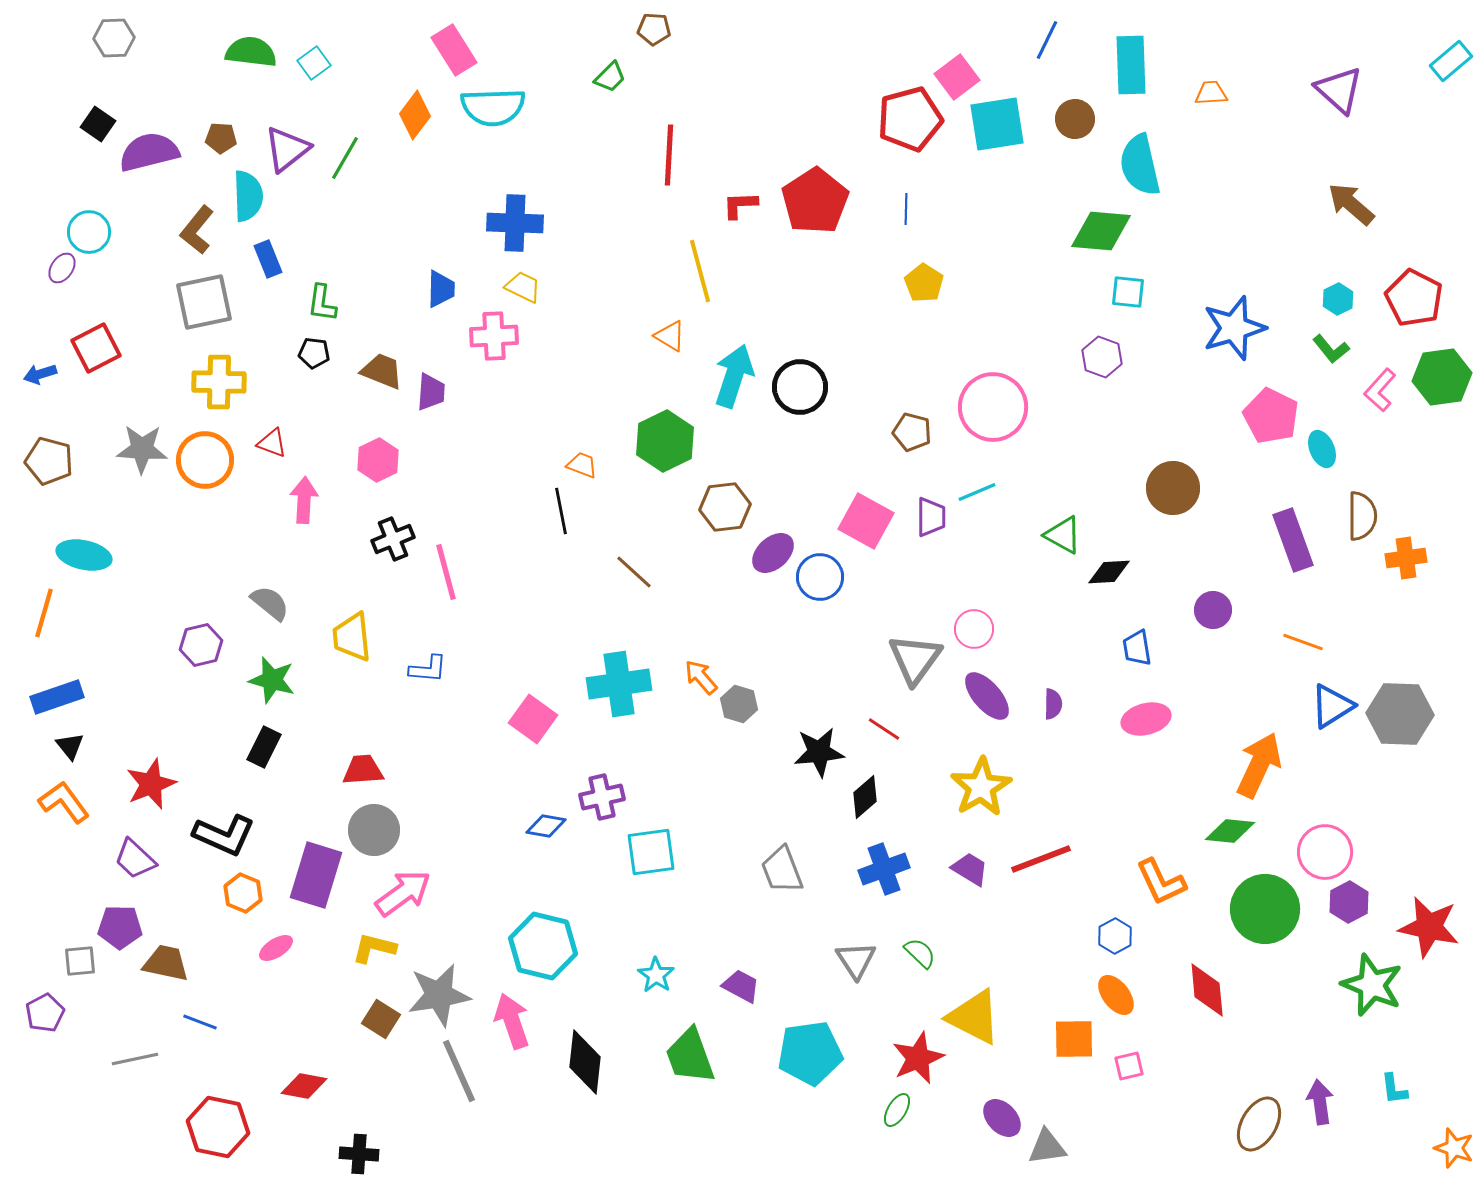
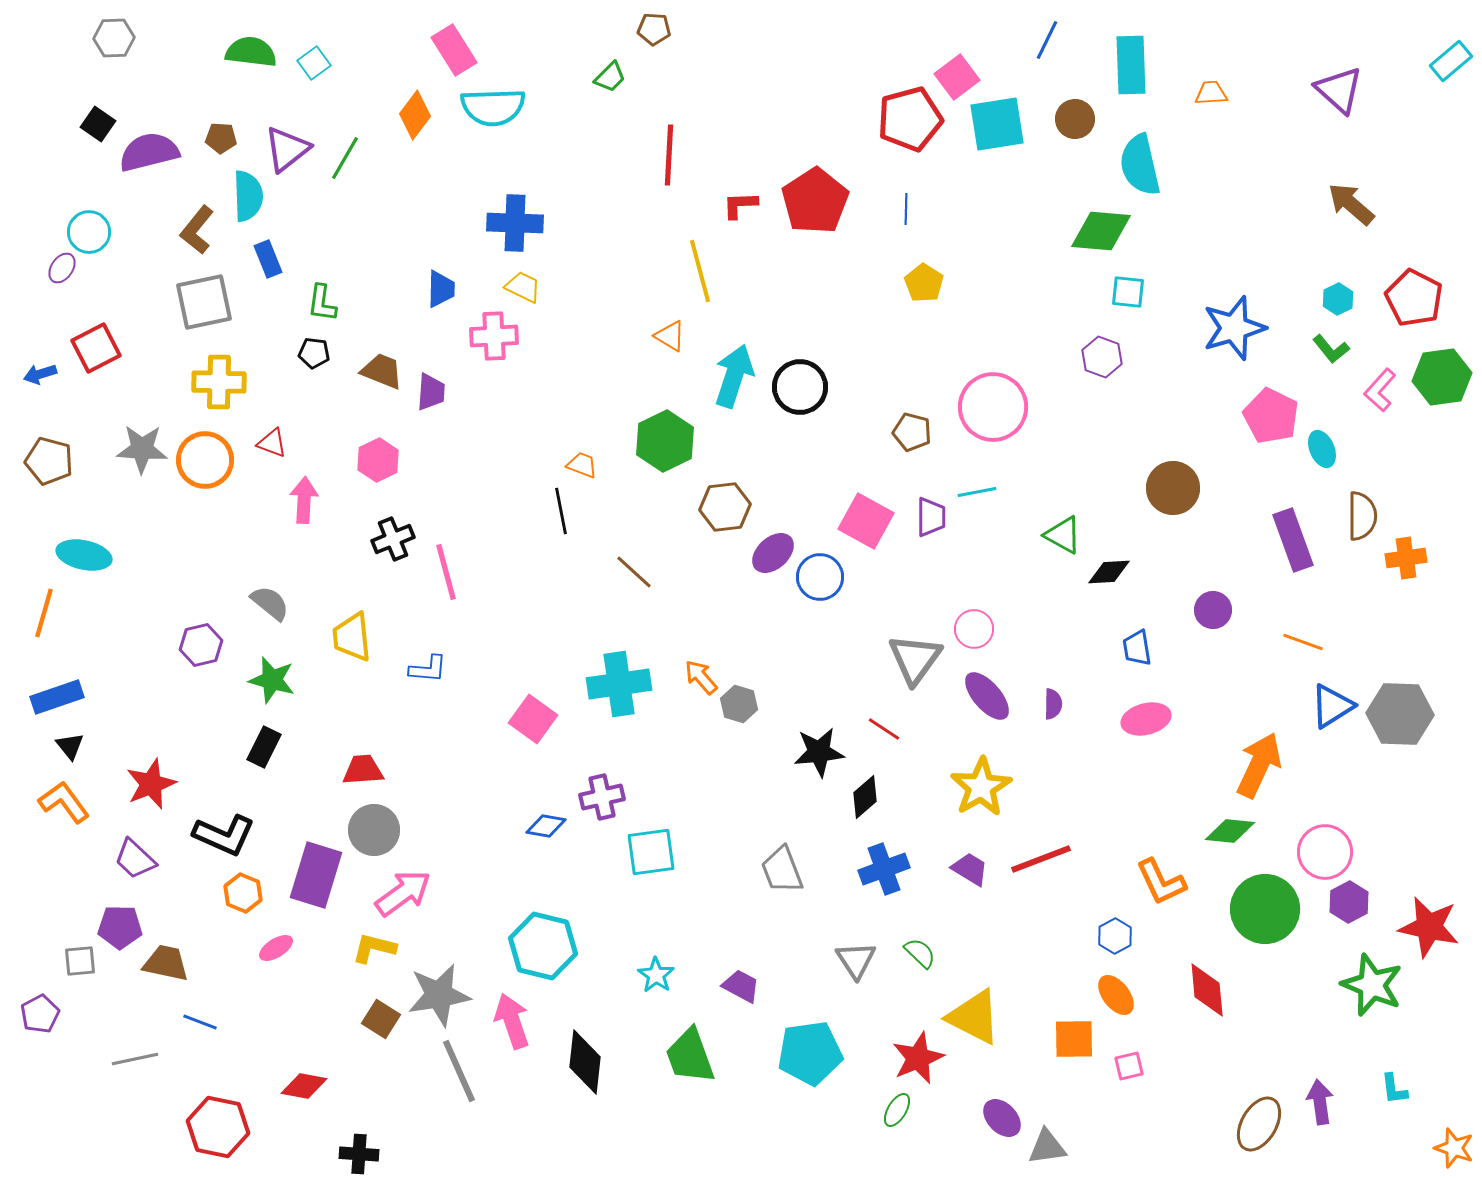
cyan line at (977, 492): rotated 12 degrees clockwise
purple pentagon at (45, 1013): moved 5 px left, 1 px down
